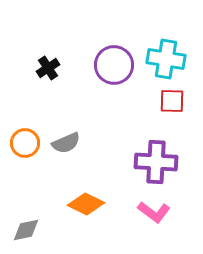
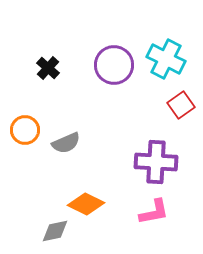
cyan cross: rotated 18 degrees clockwise
black cross: rotated 15 degrees counterclockwise
red square: moved 9 px right, 4 px down; rotated 36 degrees counterclockwise
orange circle: moved 13 px up
pink L-shape: rotated 48 degrees counterclockwise
gray diamond: moved 29 px right, 1 px down
